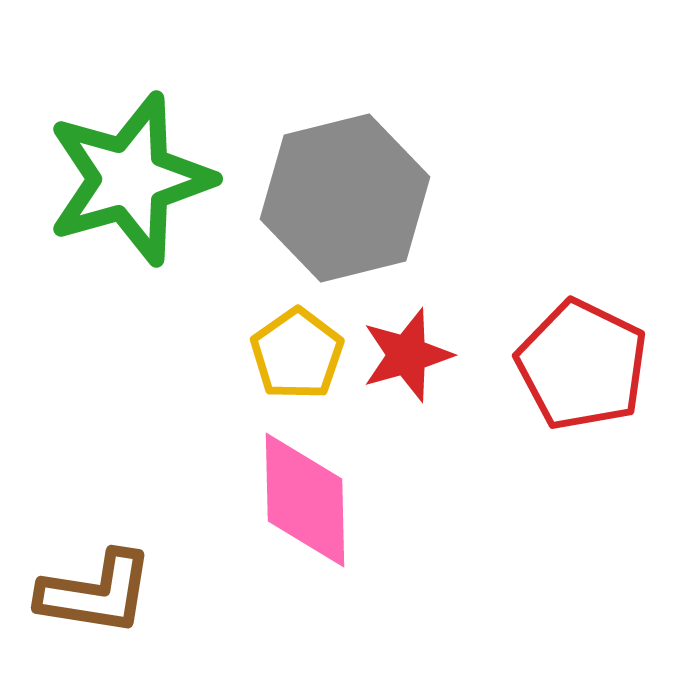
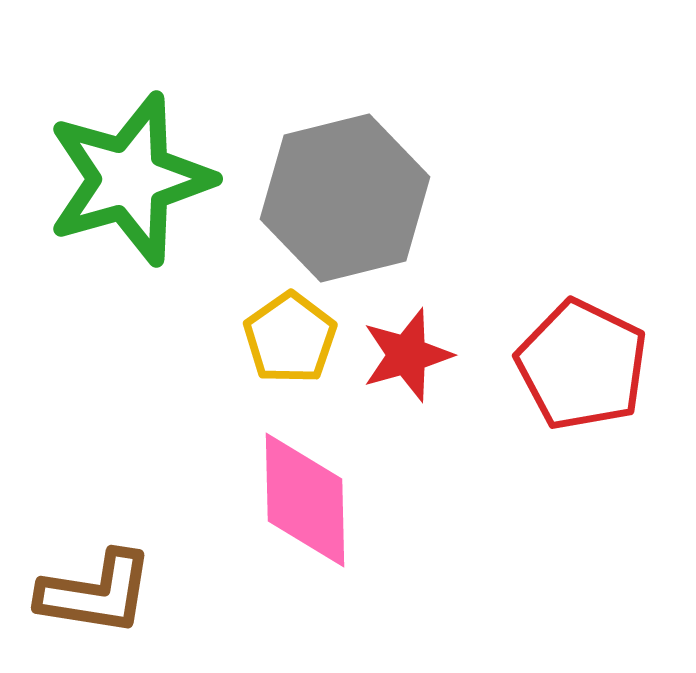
yellow pentagon: moved 7 px left, 16 px up
